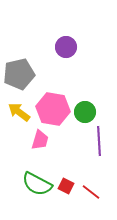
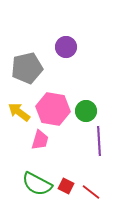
gray pentagon: moved 8 px right, 6 px up
green circle: moved 1 px right, 1 px up
